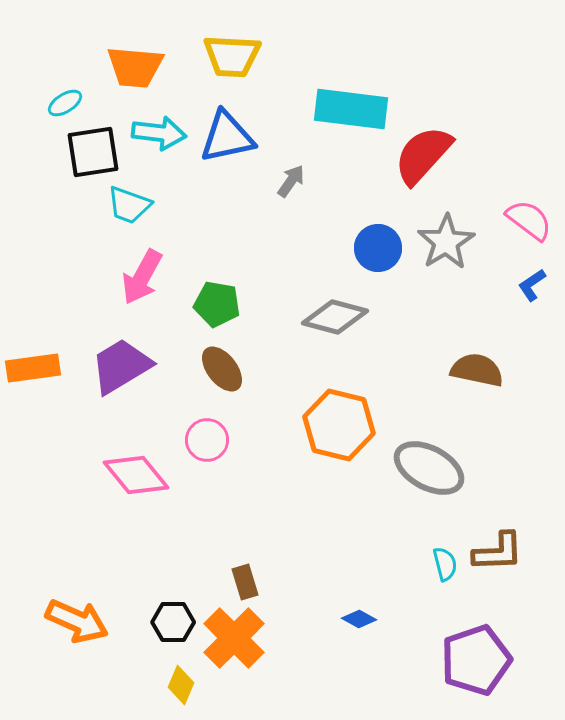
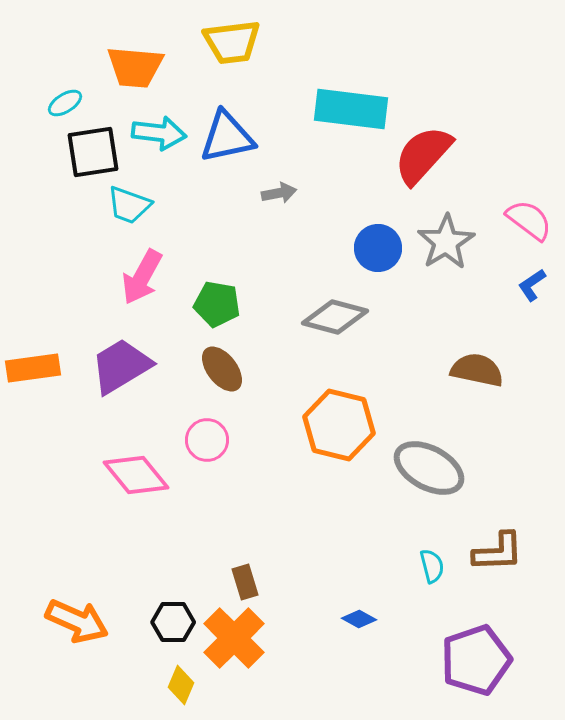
yellow trapezoid: moved 14 px up; rotated 10 degrees counterclockwise
gray arrow: moved 12 px left, 12 px down; rotated 44 degrees clockwise
cyan semicircle: moved 13 px left, 2 px down
